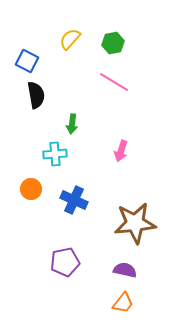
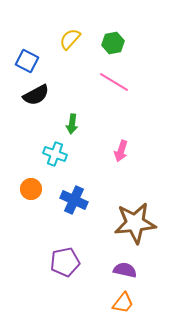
black semicircle: rotated 72 degrees clockwise
cyan cross: rotated 25 degrees clockwise
